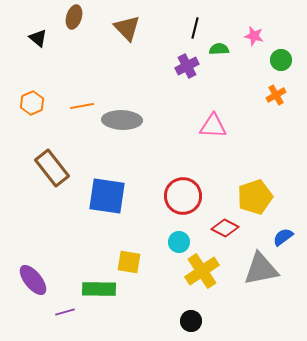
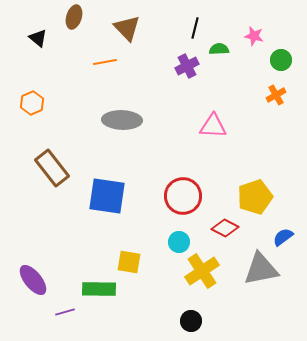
orange line: moved 23 px right, 44 px up
